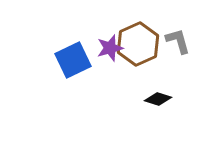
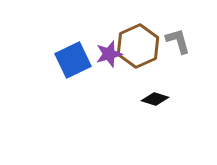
brown hexagon: moved 2 px down
purple star: moved 1 px left, 6 px down
black diamond: moved 3 px left
